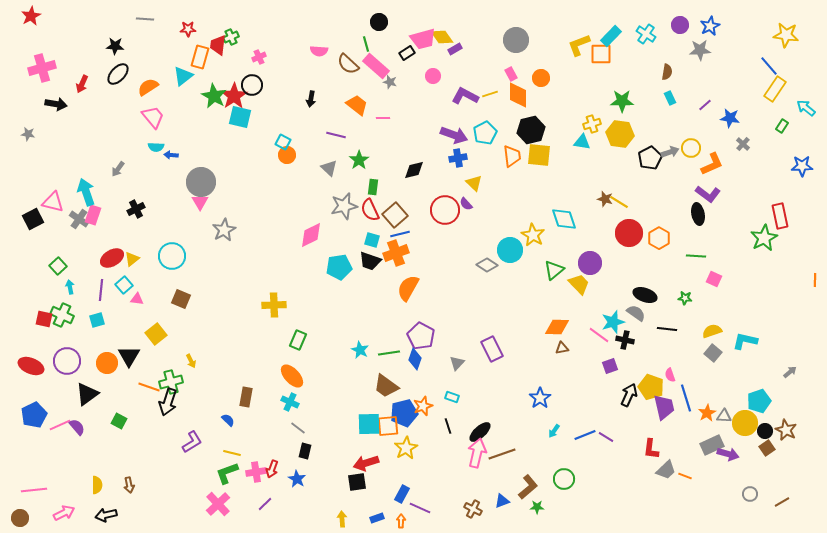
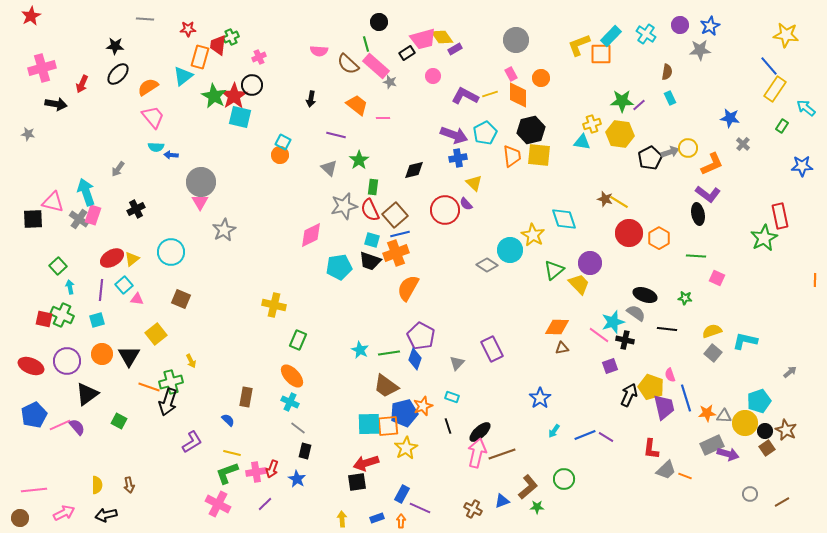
purple line at (705, 105): moved 66 px left
yellow circle at (691, 148): moved 3 px left
orange circle at (287, 155): moved 7 px left
black square at (33, 219): rotated 25 degrees clockwise
cyan circle at (172, 256): moved 1 px left, 4 px up
pink square at (714, 279): moved 3 px right, 1 px up
yellow cross at (274, 305): rotated 15 degrees clockwise
orange circle at (107, 363): moved 5 px left, 9 px up
orange star at (707, 413): rotated 24 degrees clockwise
pink cross at (218, 504): rotated 20 degrees counterclockwise
